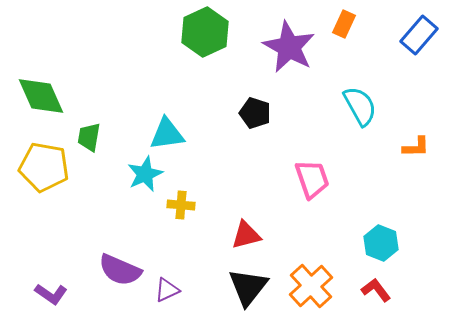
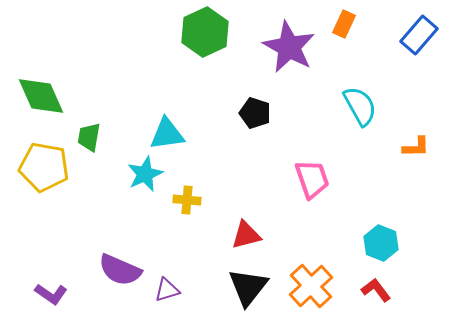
yellow cross: moved 6 px right, 5 px up
purple triangle: rotated 8 degrees clockwise
